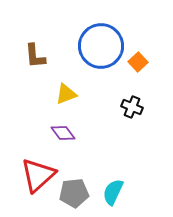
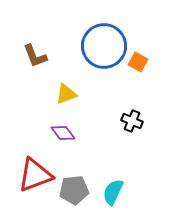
blue circle: moved 3 px right
brown L-shape: rotated 16 degrees counterclockwise
orange square: rotated 18 degrees counterclockwise
black cross: moved 14 px down
red triangle: moved 3 px left; rotated 21 degrees clockwise
gray pentagon: moved 3 px up
